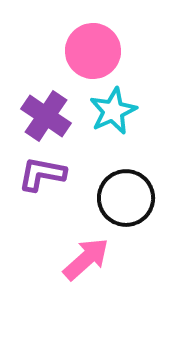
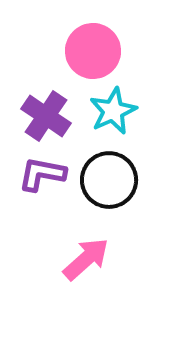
black circle: moved 17 px left, 18 px up
